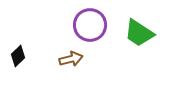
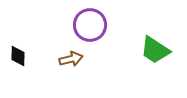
green trapezoid: moved 16 px right, 17 px down
black diamond: rotated 45 degrees counterclockwise
